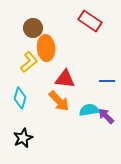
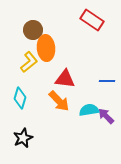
red rectangle: moved 2 px right, 1 px up
brown circle: moved 2 px down
